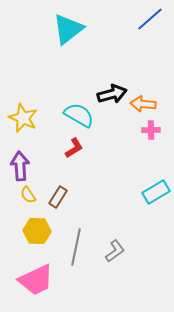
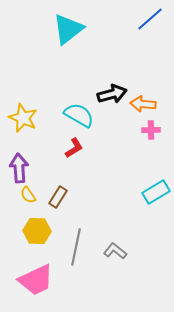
purple arrow: moved 1 px left, 2 px down
gray L-shape: rotated 105 degrees counterclockwise
